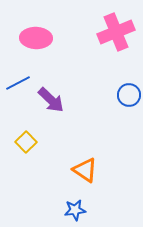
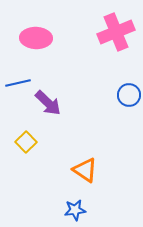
blue line: rotated 15 degrees clockwise
purple arrow: moved 3 px left, 3 px down
